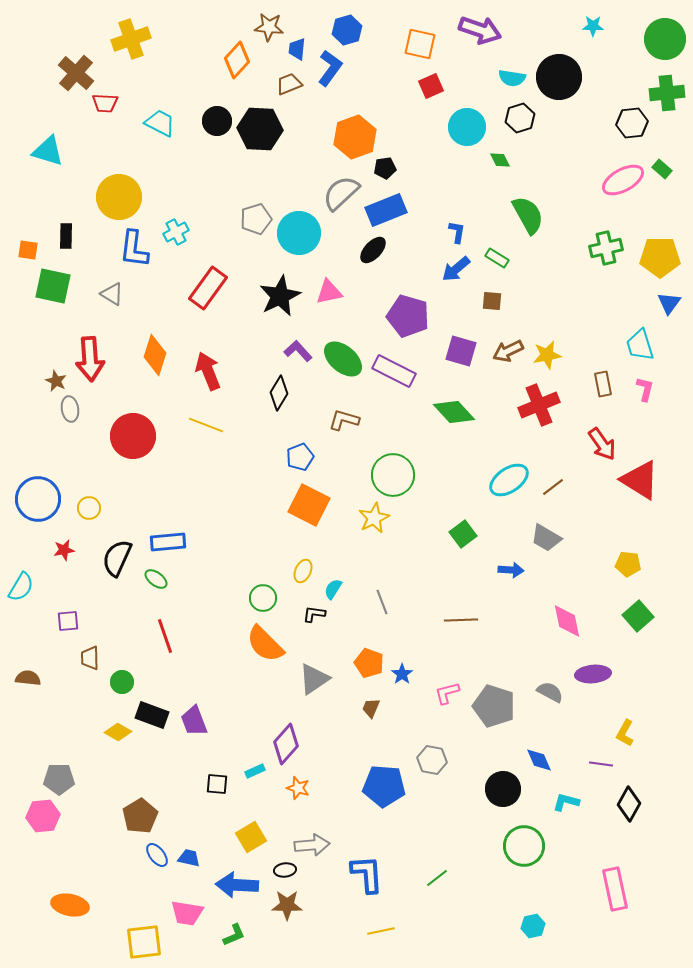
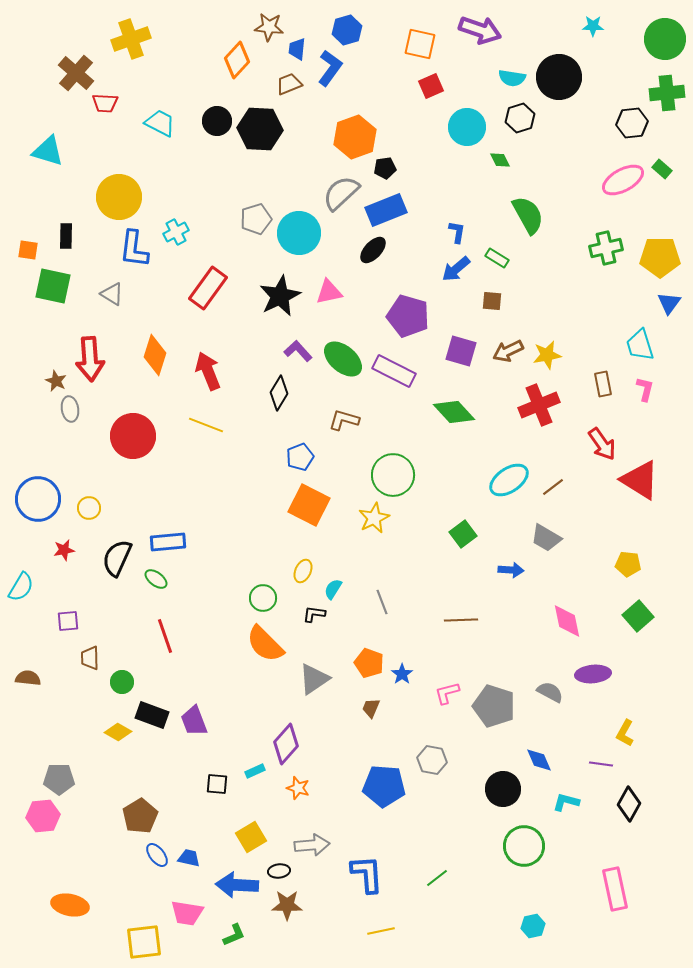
black ellipse at (285, 870): moved 6 px left, 1 px down
